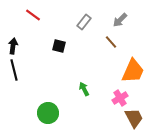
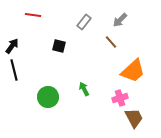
red line: rotated 28 degrees counterclockwise
black arrow: moved 1 px left; rotated 28 degrees clockwise
orange trapezoid: rotated 24 degrees clockwise
pink cross: rotated 14 degrees clockwise
green circle: moved 16 px up
